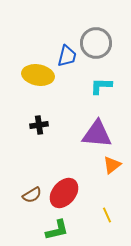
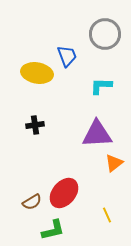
gray circle: moved 9 px right, 9 px up
blue trapezoid: rotated 35 degrees counterclockwise
yellow ellipse: moved 1 px left, 2 px up
black cross: moved 4 px left
purple triangle: rotated 8 degrees counterclockwise
orange triangle: moved 2 px right, 2 px up
brown semicircle: moved 7 px down
green L-shape: moved 4 px left
